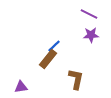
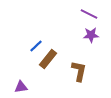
blue line: moved 18 px left
brown L-shape: moved 3 px right, 8 px up
